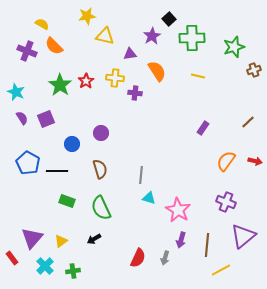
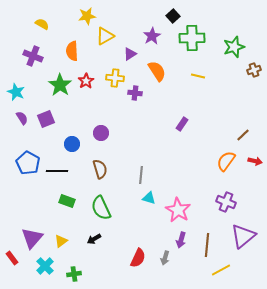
black square at (169, 19): moved 4 px right, 3 px up
yellow triangle at (105, 36): rotated 42 degrees counterclockwise
orange semicircle at (54, 46): moved 18 px right, 5 px down; rotated 42 degrees clockwise
purple cross at (27, 51): moved 6 px right, 5 px down
purple triangle at (130, 54): rotated 24 degrees counterclockwise
brown line at (248, 122): moved 5 px left, 13 px down
purple rectangle at (203, 128): moved 21 px left, 4 px up
green cross at (73, 271): moved 1 px right, 3 px down
